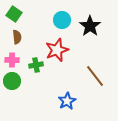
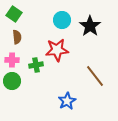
red star: rotated 15 degrees clockwise
